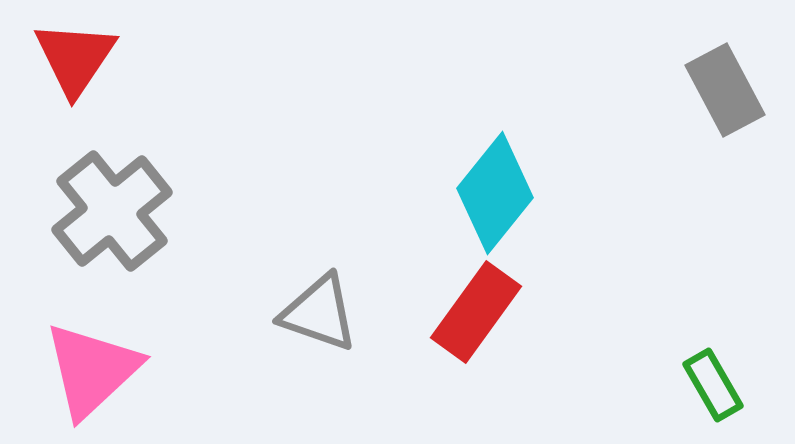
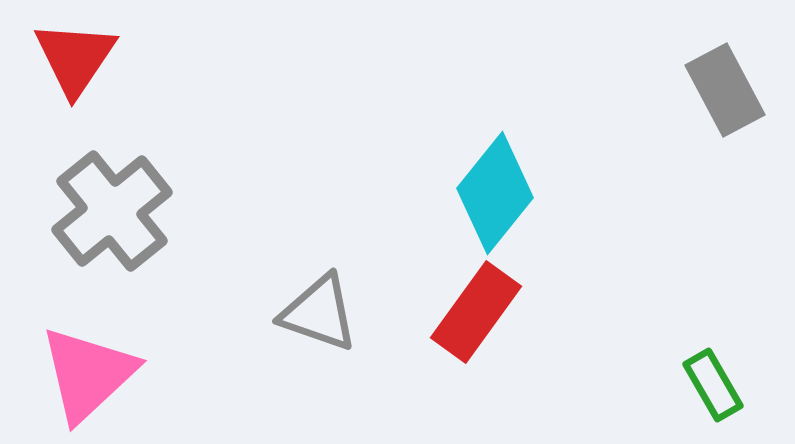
pink triangle: moved 4 px left, 4 px down
